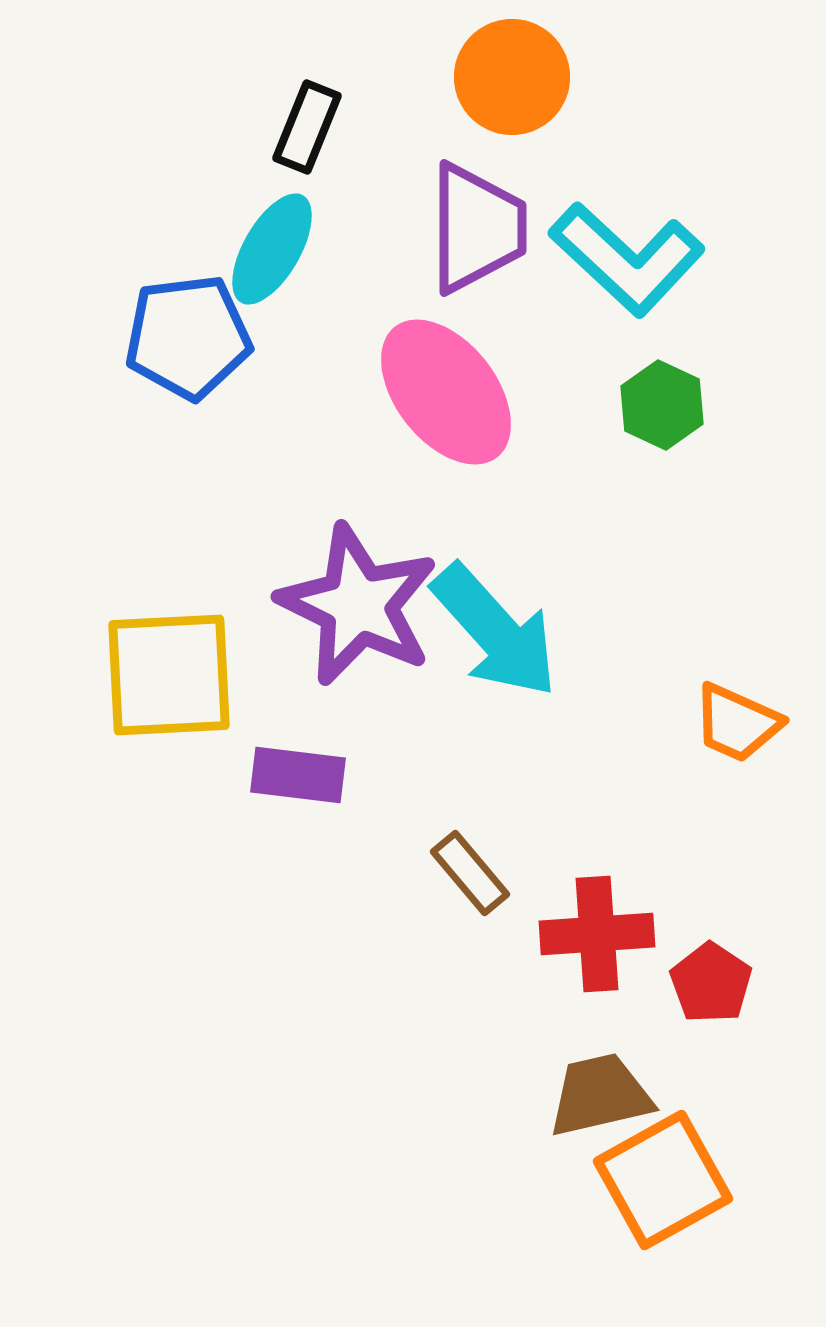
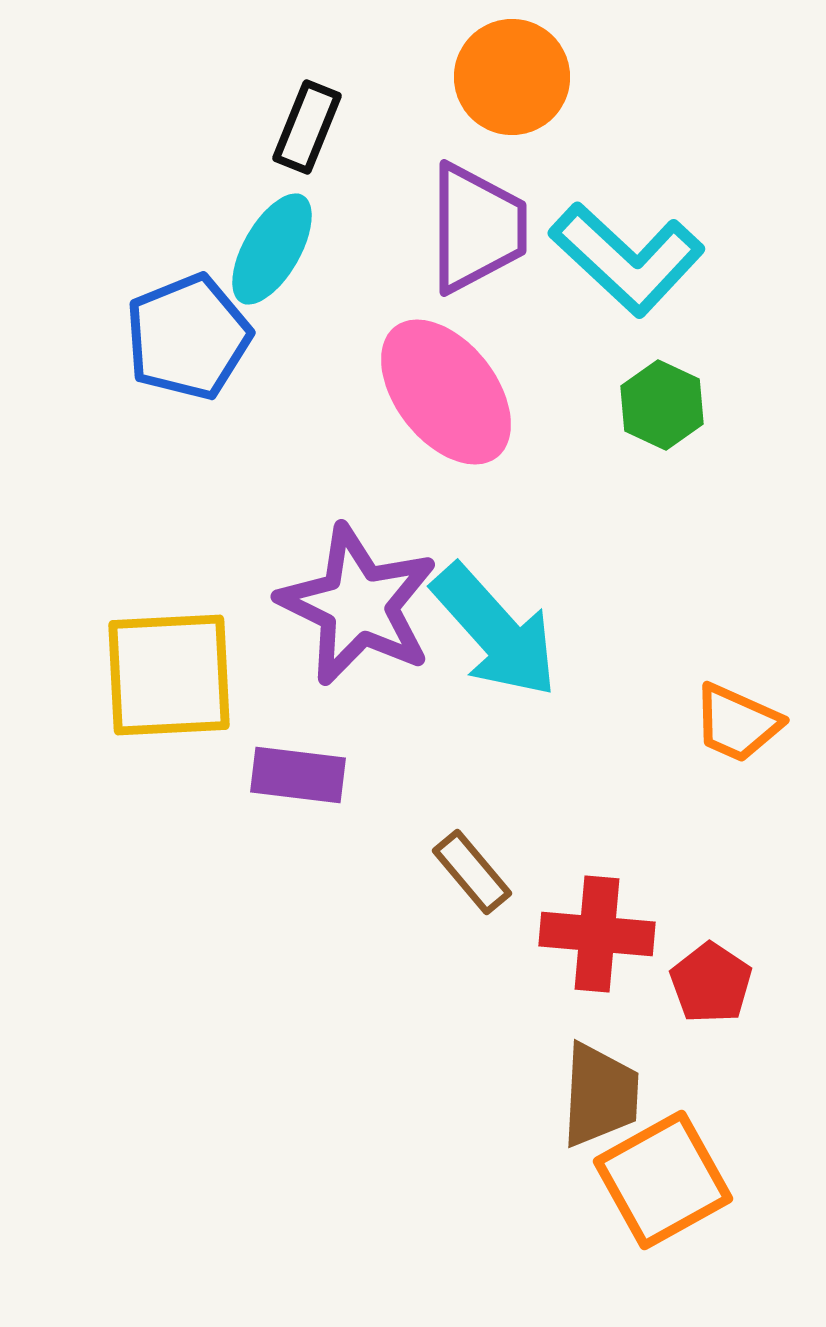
blue pentagon: rotated 15 degrees counterclockwise
brown rectangle: moved 2 px right, 1 px up
red cross: rotated 9 degrees clockwise
brown trapezoid: rotated 106 degrees clockwise
